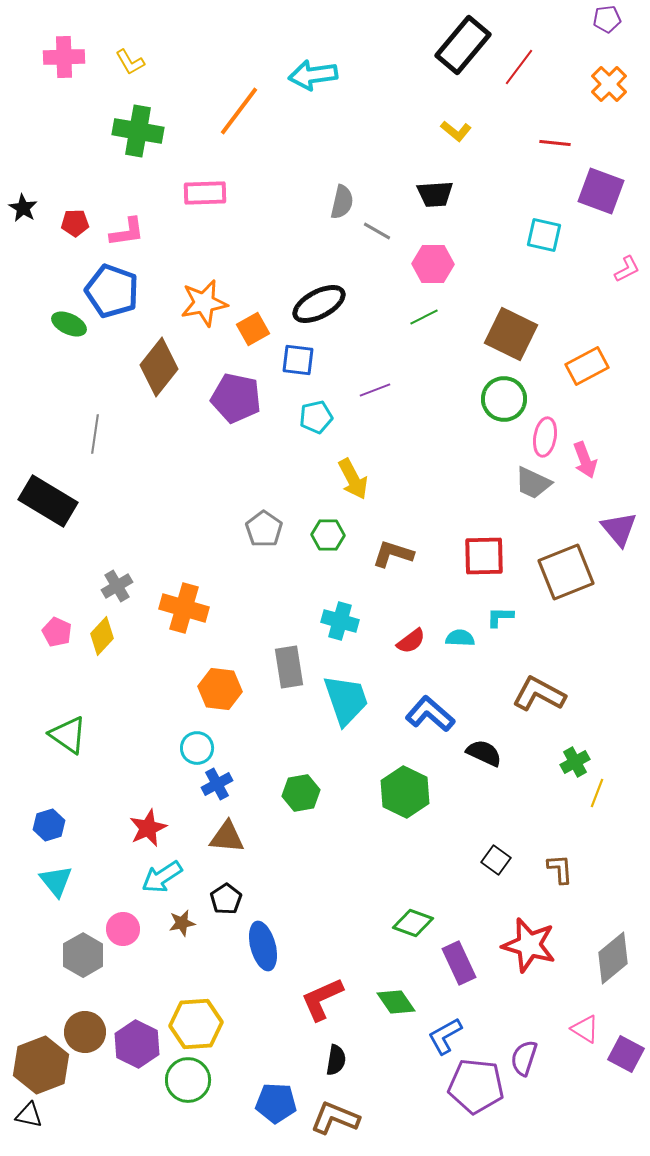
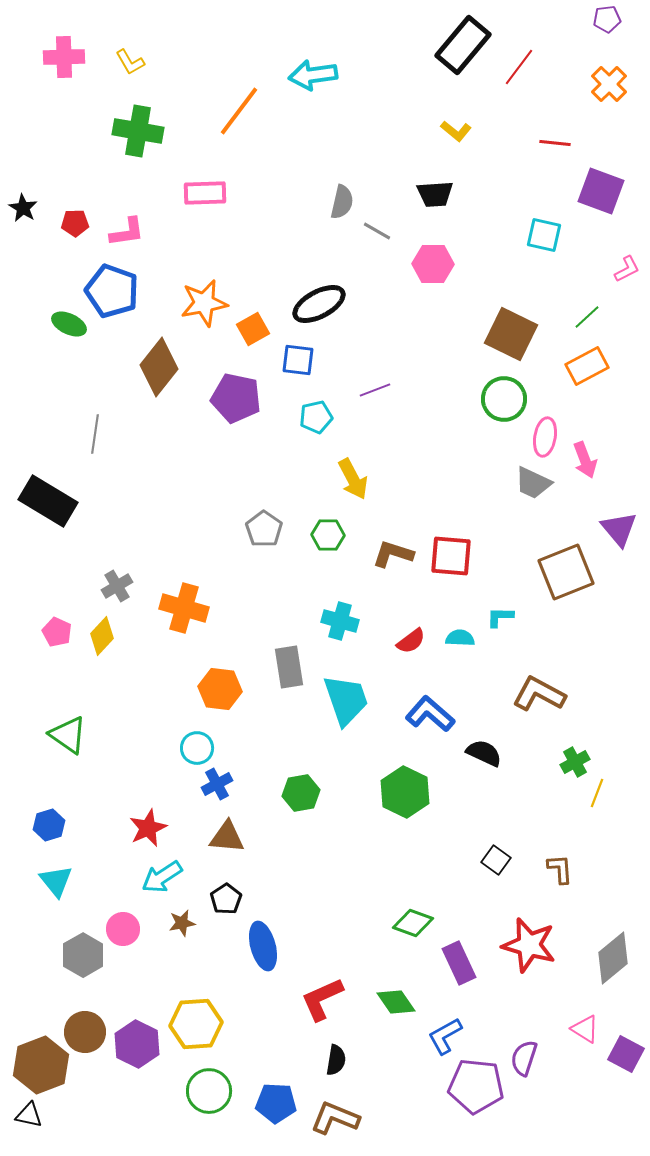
green line at (424, 317): moved 163 px right; rotated 16 degrees counterclockwise
red square at (484, 556): moved 33 px left; rotated 6 degrees clockwise
green circle at (188, 1080): moved 21 px right, 11 px down
